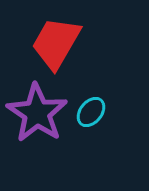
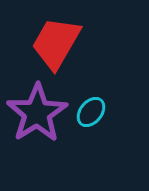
purple star: rotated 6 degrees clockwise
